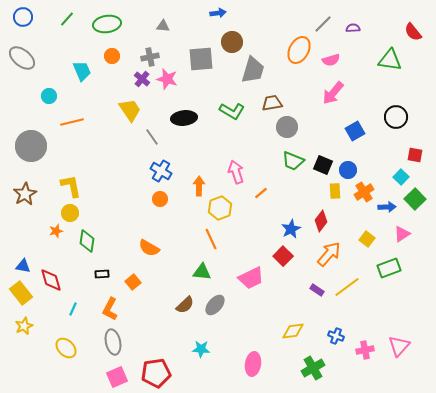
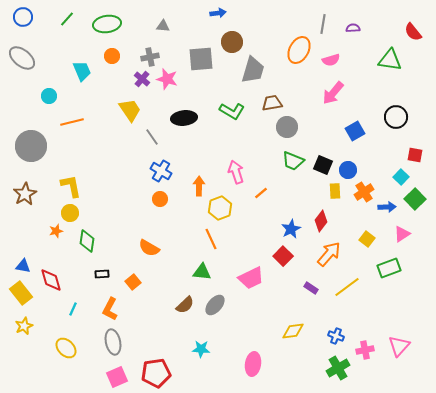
gray line at (323, 24): rotated 36 degrees counterclockwise
purple rectangle at (317, 290): moved 6 px left, 2 px up
green cross at (313, 368): moved 25 px right
